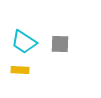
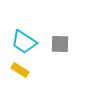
yellow rectangle: rotated 30 degrees clockwise
